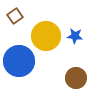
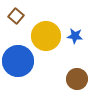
brown square: moved 1 px right; rotated 14 degrees counterclockwise
blue circle: moved 1 px left
brown circle: moved 1 px right, 1 px down
